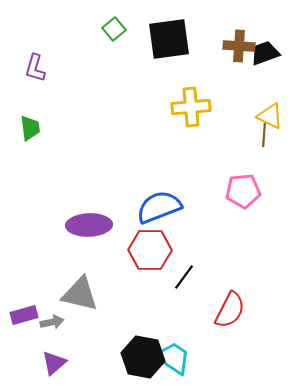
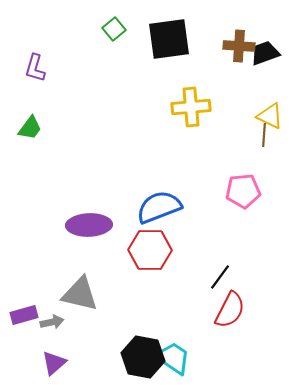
green trapezoid: rotated 44 degrees clockwise
black line: moved 36 px right
